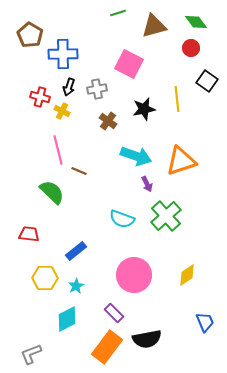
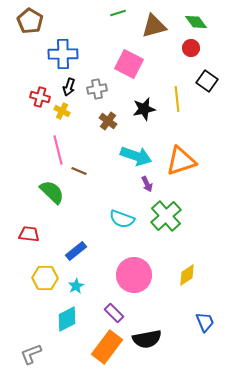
brown pentagon: moved 14 px up
